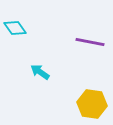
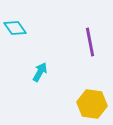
purple line: rotated 68 degrees clockwise
cyan arrow: rotated 84 degrees clockwise
